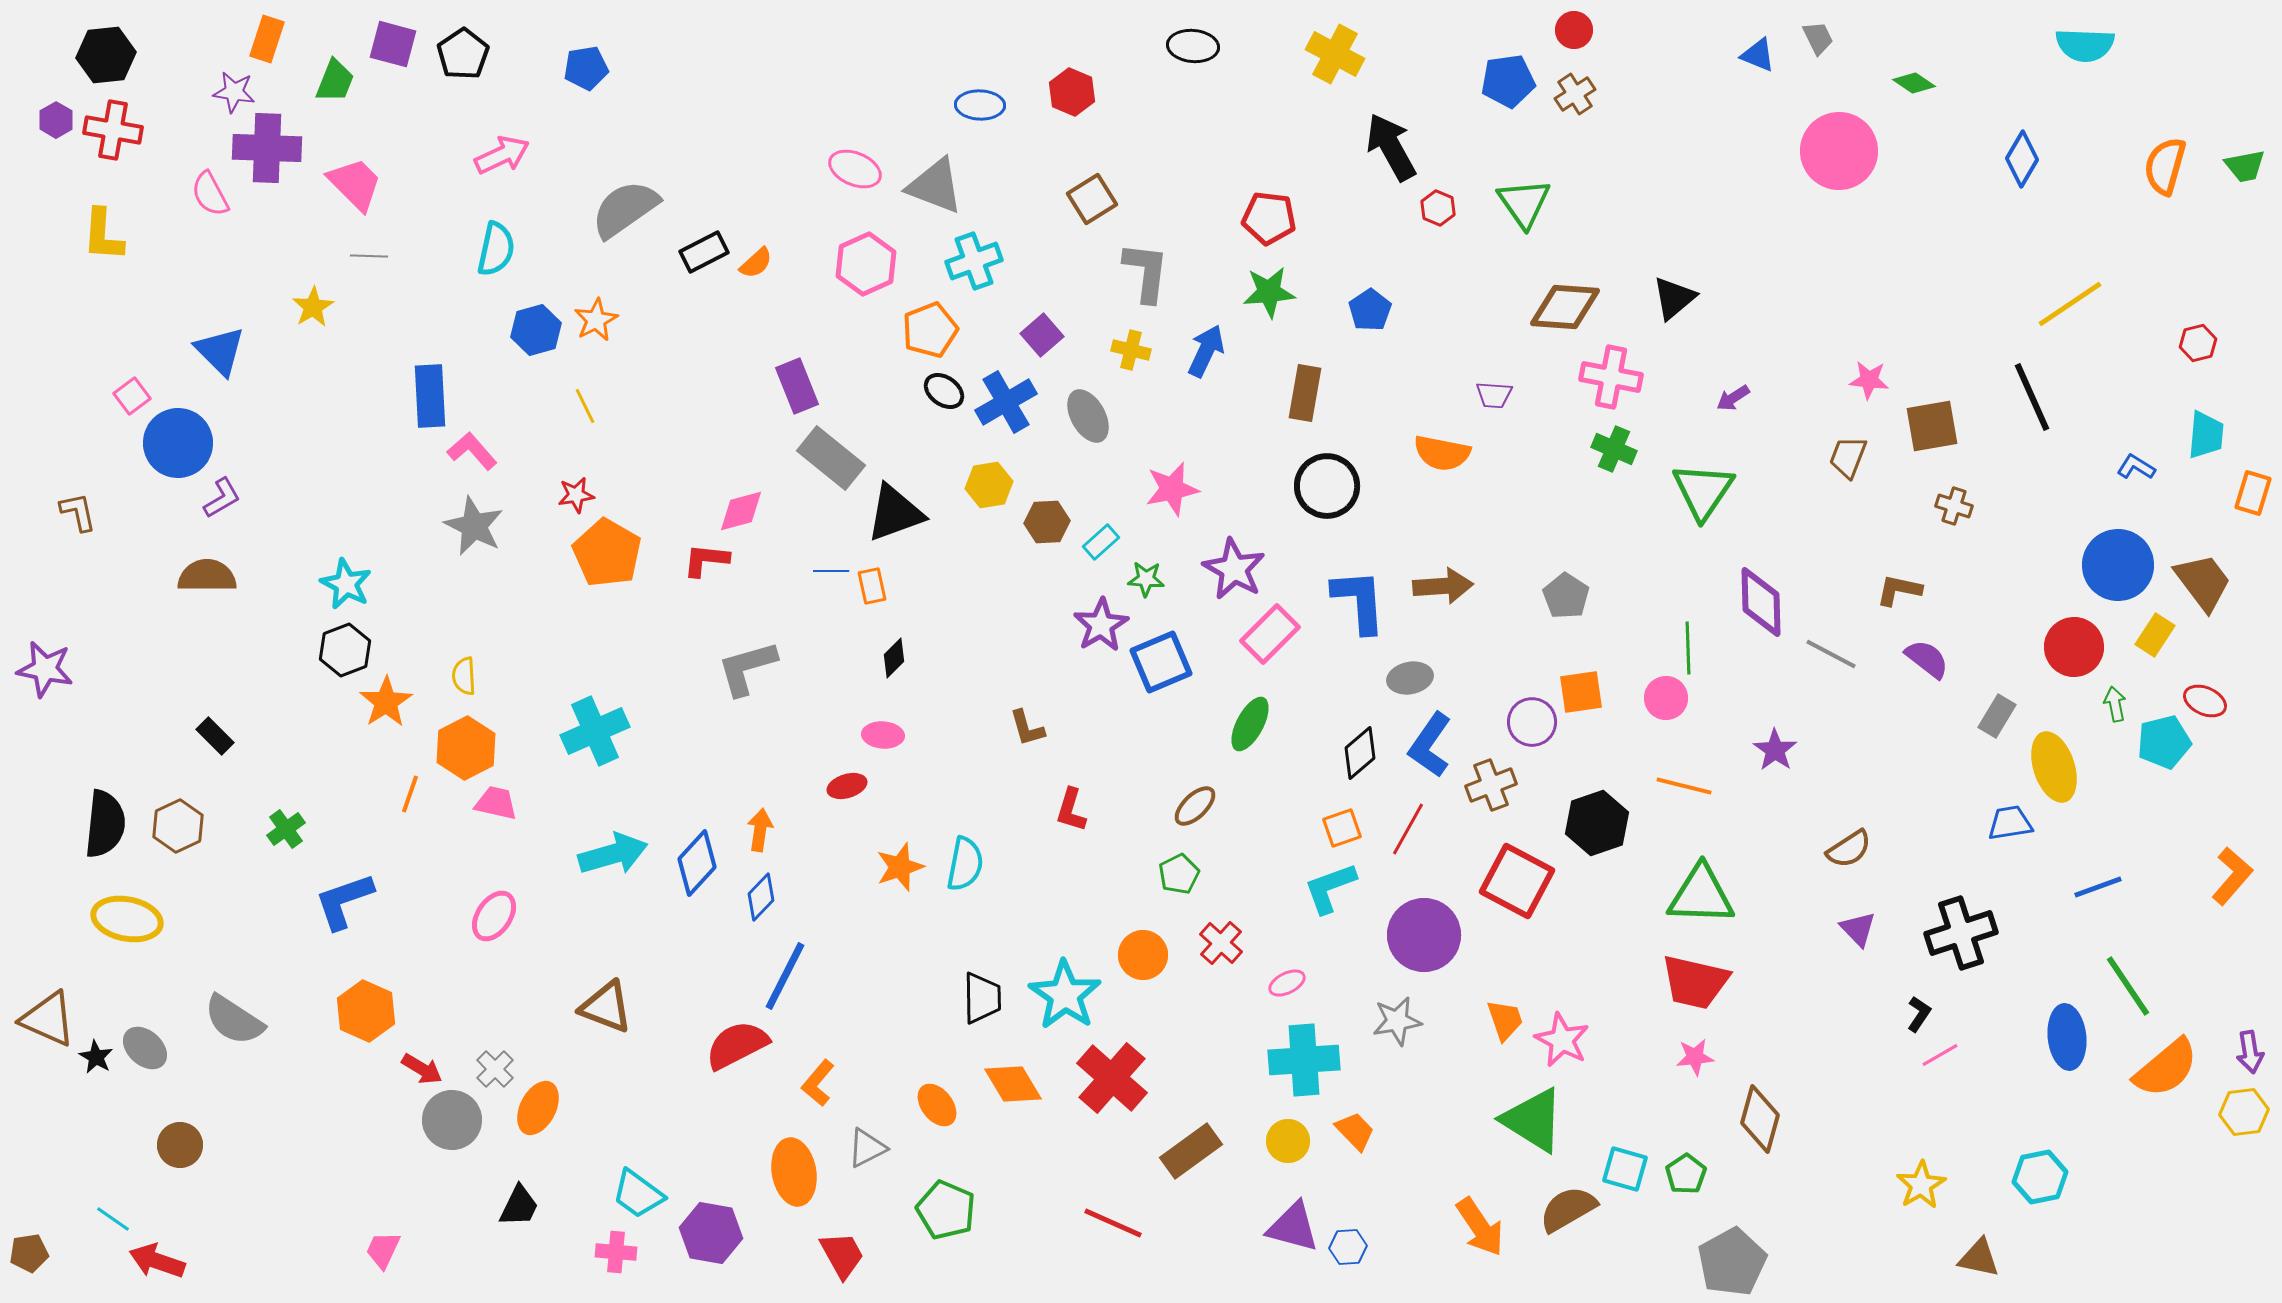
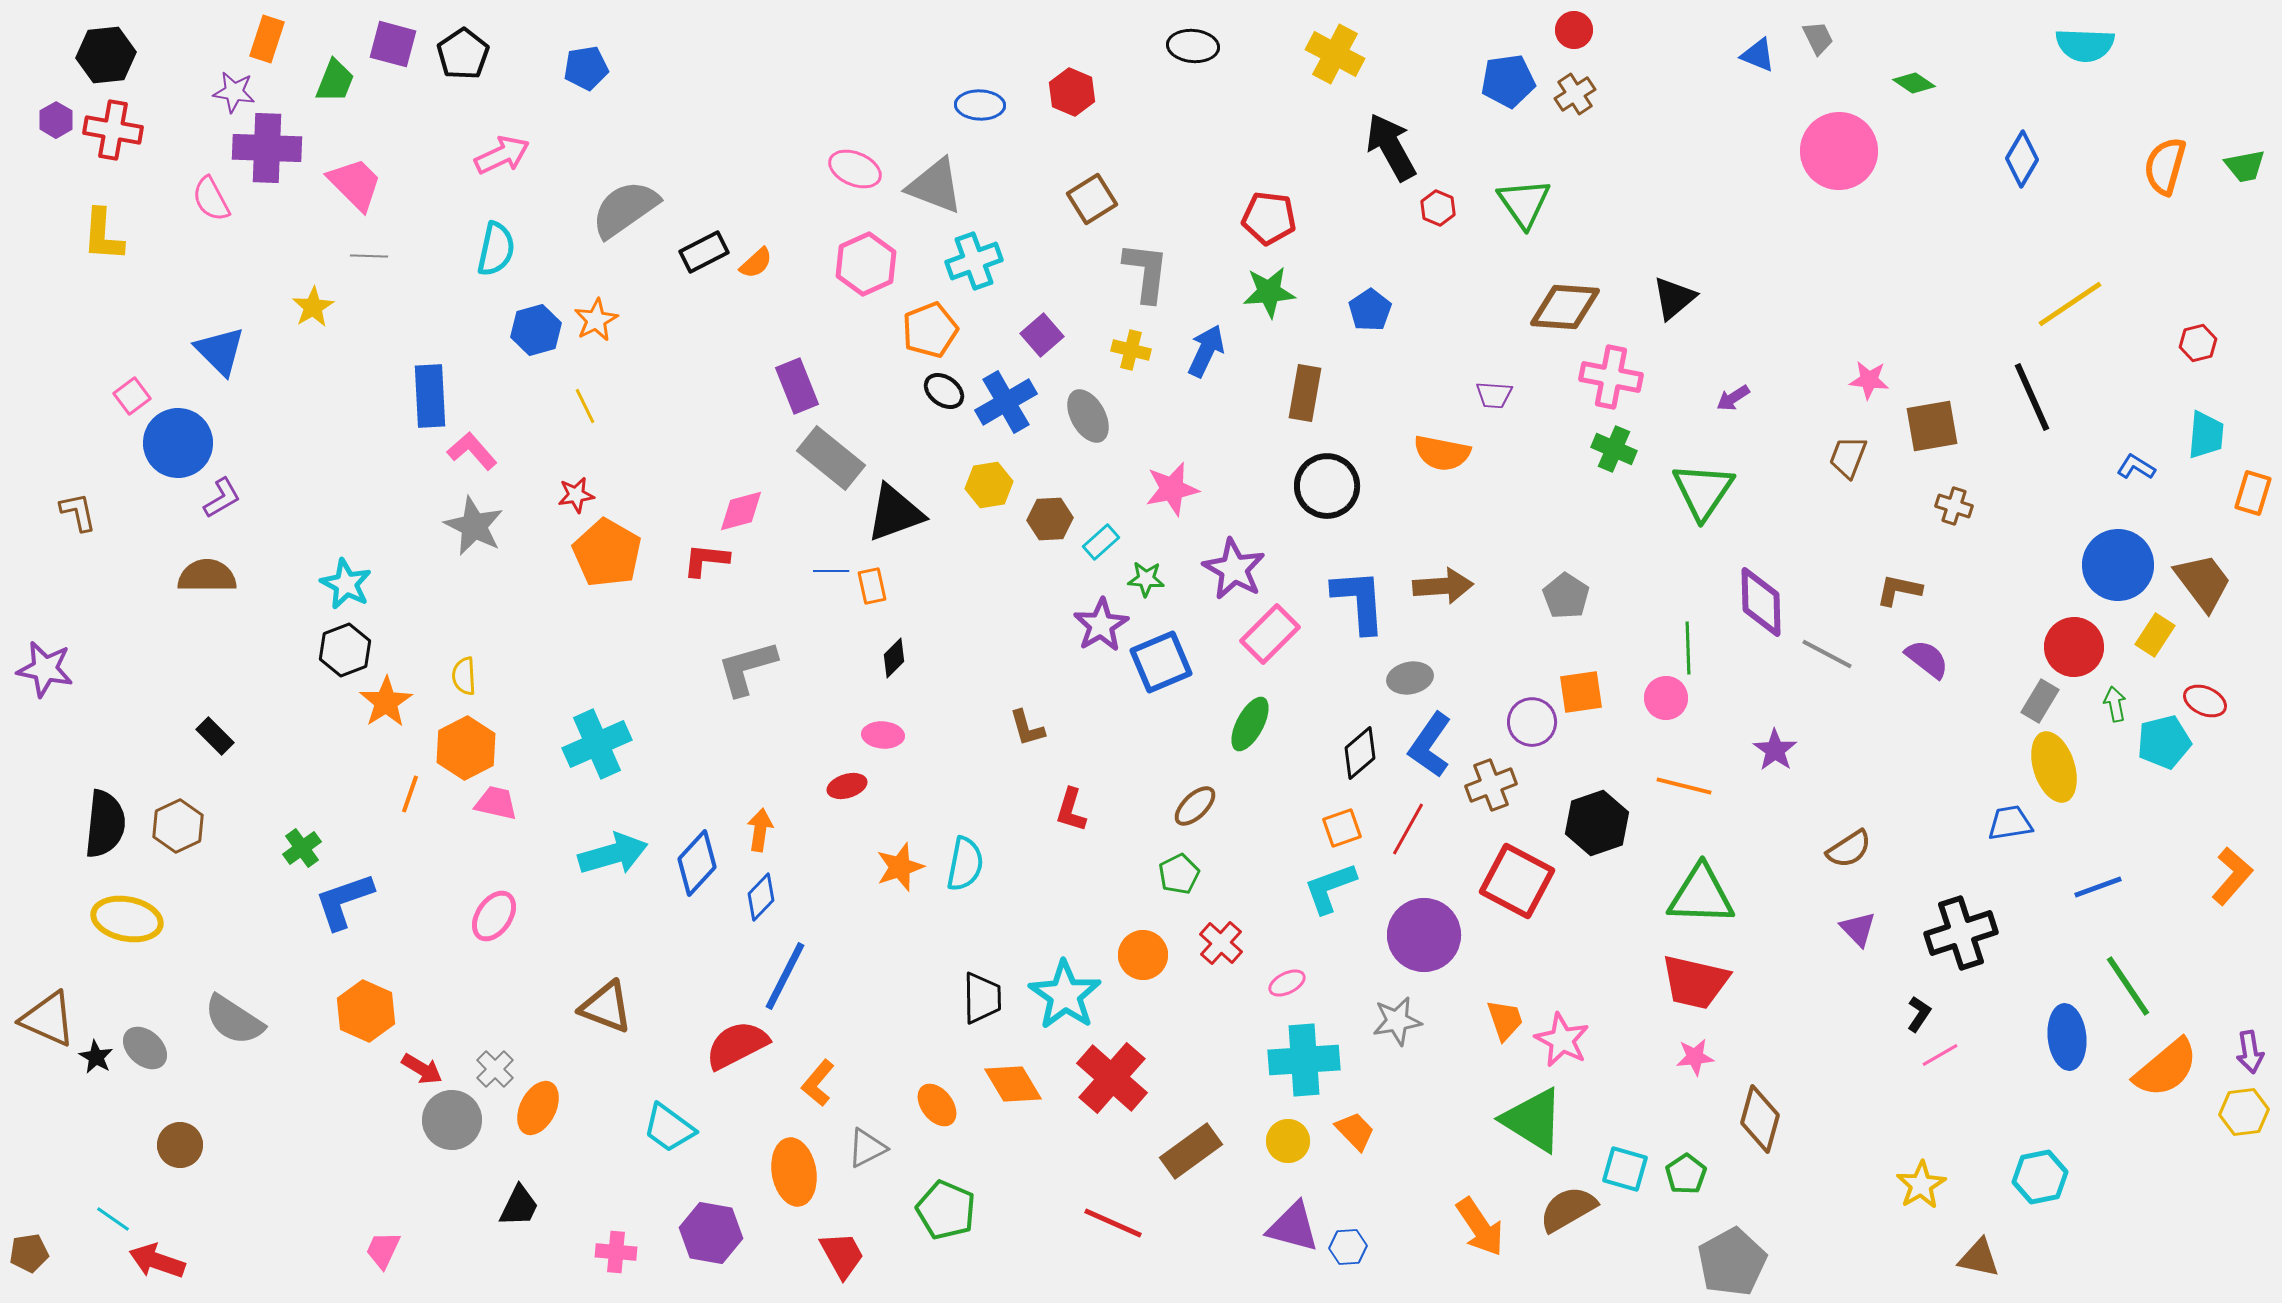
pink semicircle at (210, 194): moved 1 px right, 5 px down
brown hexagon at (1047, 522): moved 3 px right, 3 px up
gray line at (1831, 654): moved 4 px left
gray rectangle at (1997, 716): moved 43 px right, 15 px up
cyan cross at (595, 731): moved 2 px right, 13 px down
green cross at (286, 829): moved 16 px right, 19 px down
cyan trapezoid at (638, 1194): moved 31 px right, 66 px up
